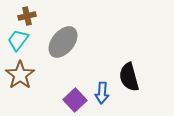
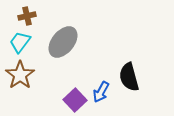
cyan trapezoid: moved 2 px right, 2 px down
blue arrow: moved 1 px left, 1 px up; rotated 25 degrees clockwise
